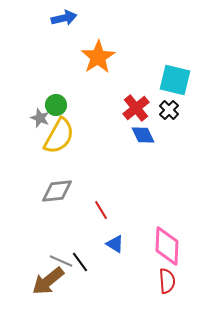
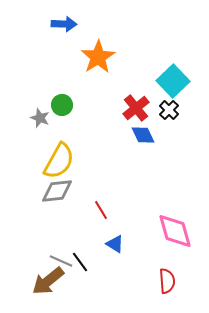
blue arrow: moved 6 px down; rotated 15 degrees clockwise
cyan square: moved 2 px left, 1 px down; rotated 32 degrees clockwise
green circle: moved 6 px right
yellow semicircle: moved 25 px down
pink diamond: moved 8 px right, 15 px up; rotated 18 degrees counterclockwise
